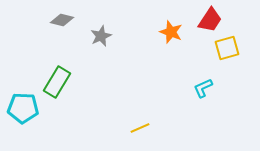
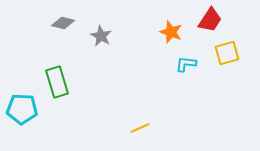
gray diamond: moved 1 px right, 3 px down
gray star: rotated 20 degrees counterclockwise
yellow square: moved 5 px down
green rectangle: rotated 48 degrees counterclockwise
cyan L-shape: moved 17 px left, 24 px up; rotated 30 degrees clockwise
cyan pentagon: moved 1 px left, 1 px down
